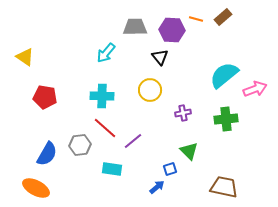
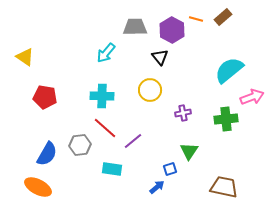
purple hexagon: rotated 25 degrees clockwise
cyan semicircle: moved 5 px right, 5 px up
pink arrow: moved 3 px left, 8 px down
green triangle: rotated 18 degrees clockwise
orange ellipse: moved 2 px right, 1 px up
